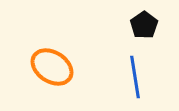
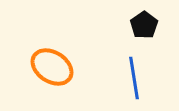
blue line: moved 1 px left, 1 px down
